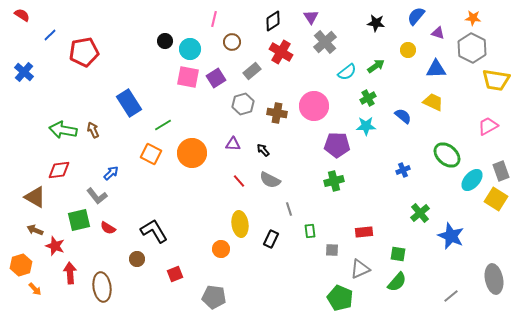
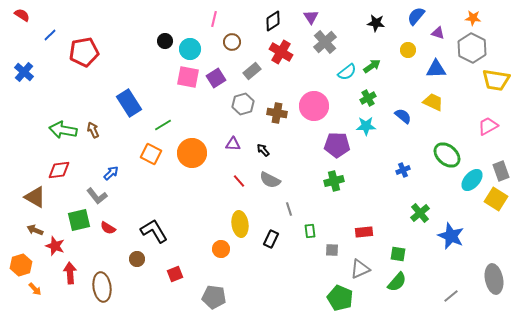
green arrow at (376, 66): moved 4 px left
